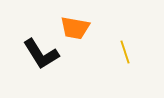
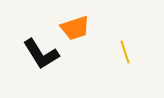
orange trapezoid: rotated 28 degrees counterclockwise
